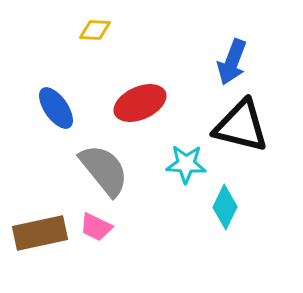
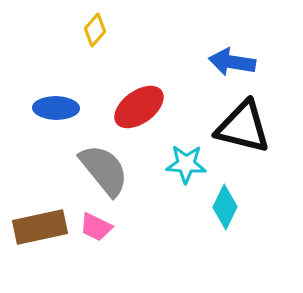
yellow diamond: rotated 52 degrees counterclockwise
blue arrow: rotated 78 degrees clockwise
red ellipse: moved 1 px left, 4 px down; rotated 12 degrees counterclockwise
blue ellipse: rotated 54 degrees counterclockwise
black triangle: moved 2 px right, 1 px down
brown rectangle: moved 6 px up
